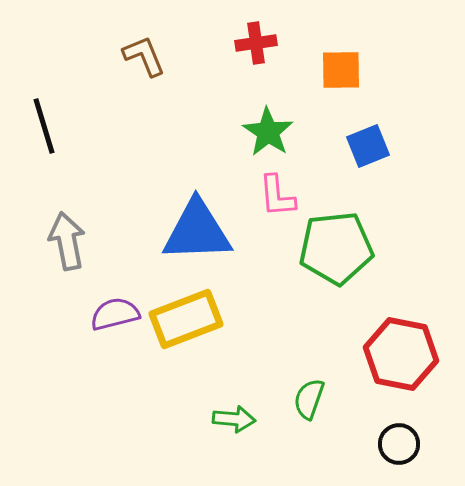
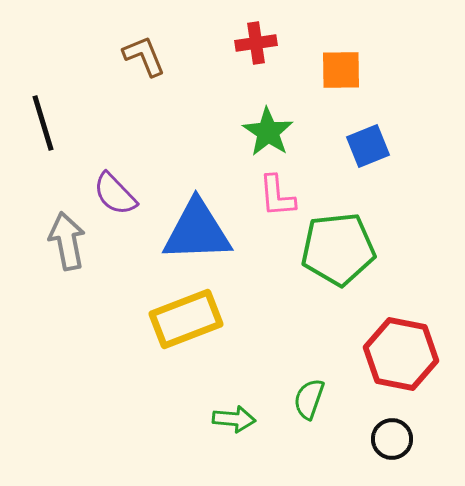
black line: moved 1 px left, 3 px up
green pentagon: moved 2 px right, 1 px down
purple semicircle: moved 120 px up; rotated 120 degrees counterclockwise
black circle: moved 7 px left, 5 px up
